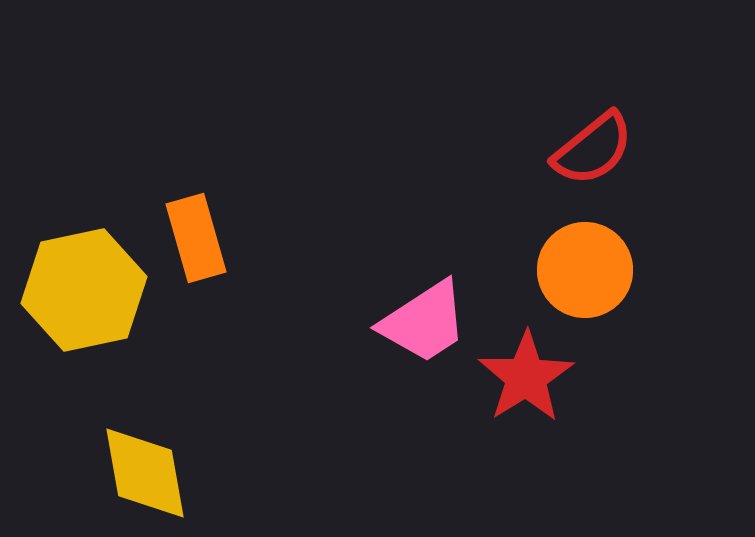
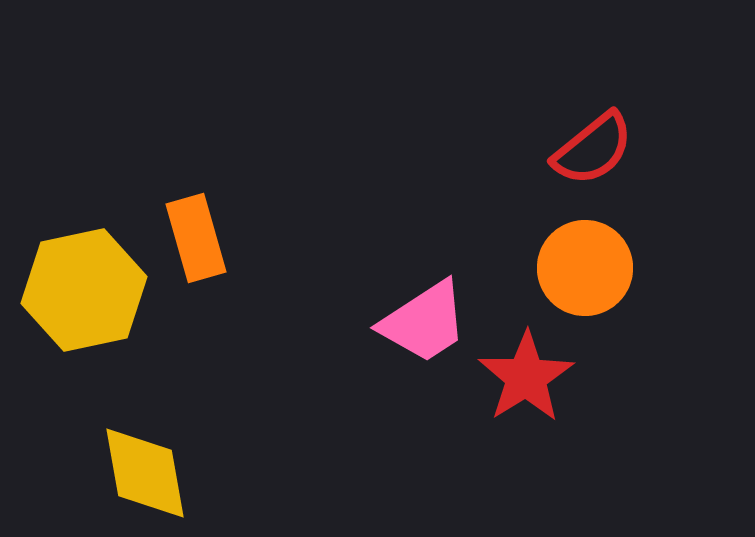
orange circle: moved 2 px up
